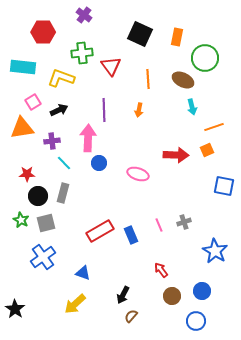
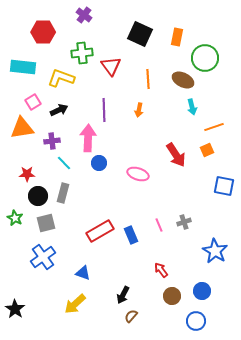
red arrow at (176, 155): rotated 55 degrees clockwise
green star at (21, 220): moved 6 px left, 2 px up
